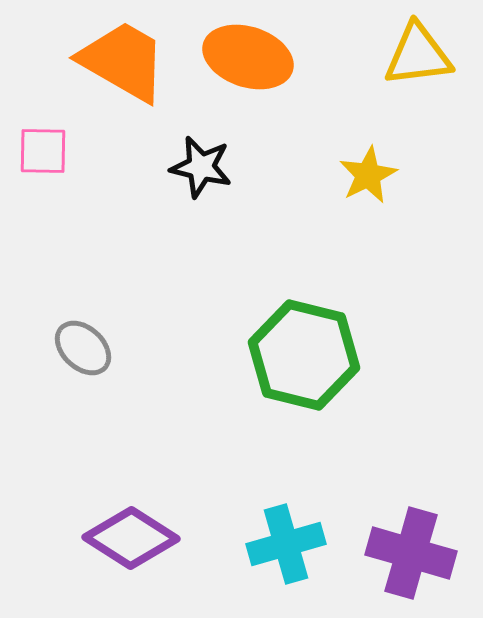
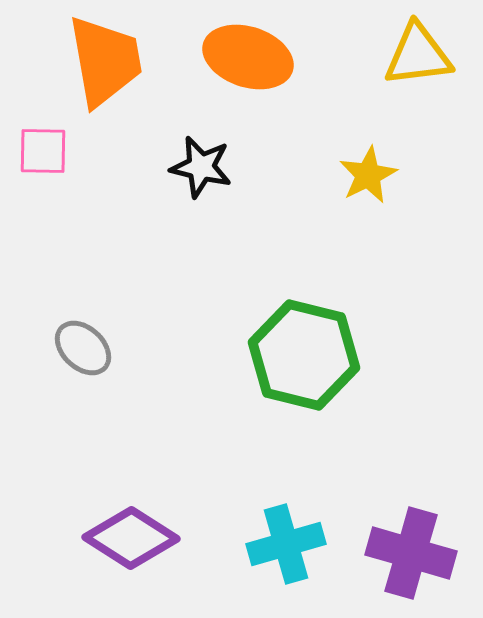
orange trapezoid: moved 18 px left; rotated 50 degrees clockwise
